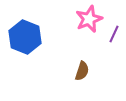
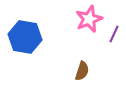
blue hexagon: rotated 12 degrees counterclockwise
